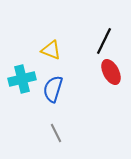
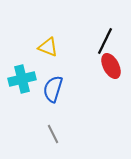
black line: moved 1 px right
yellow triangle: moved 3 px left, 3 px up
red ellipse: moved 6 px up
gray line: moved 3 px left, 1 px down
